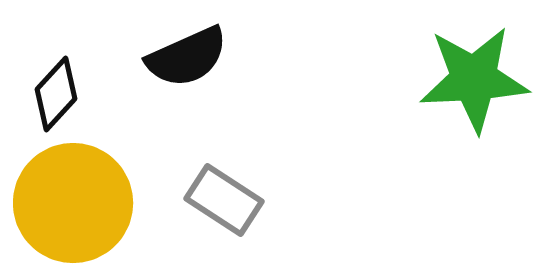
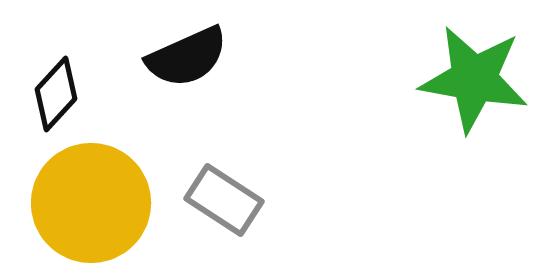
green star: rotated 13 degrees clockwise
yellow circle: moved 18 px right
